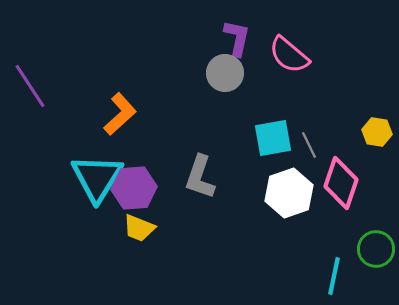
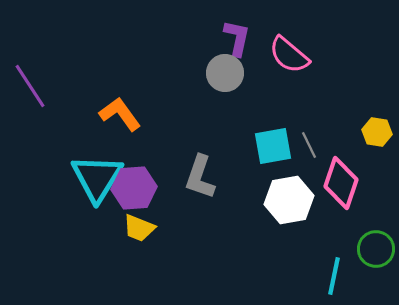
orange L-shape: rotated 84 degrees counterclockwise
cyan square: moved 8 px down
white hexagon: moved 7 px down; rotated 9 degrees clockwise
